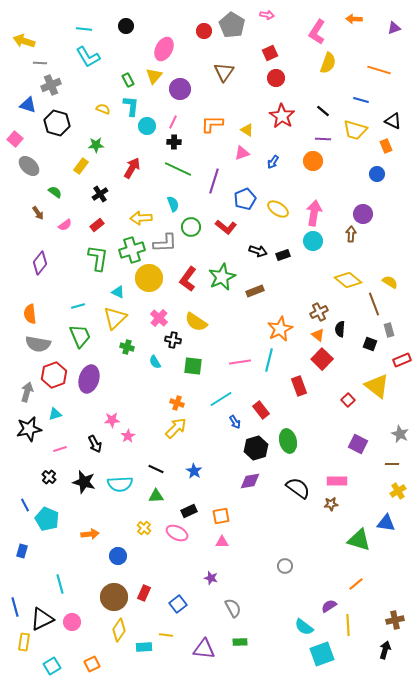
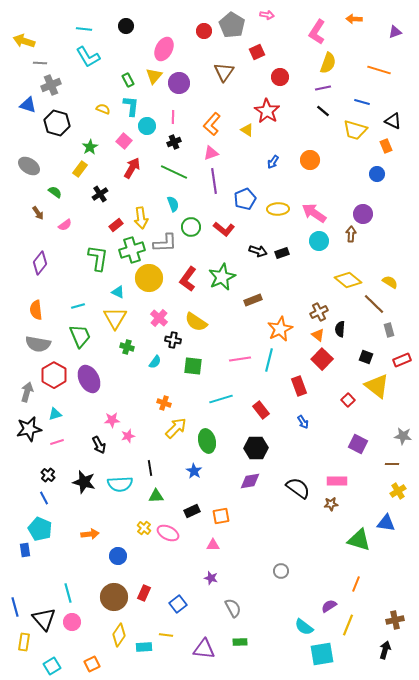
purple triangle at (394, 28): moved 1 px right, 4 px down
red square at (270, 53): moved 13 px left, 1 px up
red circle at (276, 78): moved 4 px right, 1 px up
purple circle at (180, 89): moved 1 px left, 6 px up
blue line at (361, 100): moved 1 px right, 2 px down
red star at (282, 116): moved 15 px left, 5 px up
pink line at (173, 122): moved 5 px up; rotated 24 degrees counterclockwise
orange L-shape at (212, 124): rotated 50 degrees counterclockwise
pink square at (15, 139): moved 109 px right, 2 px down
purple line at (323, 139): moved 51 px up; rotated 14 degrees counterclockwise
black cross at (174, 142): rotated 24 degrees counterclockwise
green star at (96, 145): moved 6 px left, 2 px down; rotated 28 degrees counterclockwise
pink triangle at (242, 153): moved 31 px left
orange circle at (313, 161): moved 3 px left, 1 px up
gray ellipse at (29, 166): rotated 10 degrees counterclockwise
yellow rectangle at (81, 166): moved 1 px left, 3 px down
green line at (178, 169): moved 4 px left, 3 px down
purple line at (214, 181): rotated 25 degrees counterclockwise
yellow ellipse at (278, 209): rotated 35 degrees counterclockwise
pink arrow at (314, 213): rotated 65 degrees counterclockwise
yellow arrow at (141, 218): rotated 95 degrees counterclockwise
red rectangle at (97, 225): moved 19 px right
red L-shape at (226, 227): moved 2 px left, 2 px down
cyan circle at (313, 241): moved 6 px right
black rectangle at (283, 255): moved 1 px left, 2 px up
brown rectangle at (255, 291): moved 2 px left, 9 px down
brown line at (374, 304): rotated 25 degrees counterclockwise
orange semicircle at (30, 314): moved 6 px right, 4 px up
yellow triangle at (115, 318): rotated 15 degrees counterclockwise
black square at (370, 344): moved 4 px left, 13 px down
cyan semicircle at (155, 362): rotated 112 degrees counterclockwise
pink line at (240, 362): moved 3 px up
red hexagon at (54, 375): rotated 10 degrees counterclockwise
purple ellipse at (89, 379): rotated 44 degrees counterclockwise
cyan line at (221, 399): rotated 15 degrees clockwise
orange cross at (177, 403): moved 13 px left
blue arrow at (235, 422): moved 68 px right
gray star at (400, 434): moved 3 px right, 2 px down; rotated 18 degrees counterclockwise
pink star at (128, 436): rotated 16 degrees clockwise
green ellipse at (288, 441): moved 81 px left
black arrow at (95, 444): moved 4 px right, 1 px down
black hexagon at (256, 448): rotated 15 degrees clockwise
pink line at (60, 449): moved 3 px left, 7 px up
black line at (156, 469): moved 6 px left, 1 px up; rotated 56 degrees clockwise
black cross at (49, 477): moved 1 px left, 2 px up
blue line at (25, 505): moved 19 px right, 7 px up
black rectangle at (189, 511): moved 3 px right
cyan pentagon at (47, 519): moved 7 px left, 10 px down
pink ellipse at (177, 533): moved 9 px left
pink triangle at (222, 542): moved 9 px left, 3 px down
blue rectangle at (22, 551): moved 3 px right, 1 px up; rotated 24 degrees counterclockwise
gray circle at (285, 566): moved 4 px left, 5 px down
cyan line at (60, 584): moved 8 px right, 9 px down
orange line at (356, 584): rotated 28 degrees counterclockwise
black triangle at (42, 619): moved 2 px right; rotated 45 degrees counterclockwise
yellow line at (348, 625): rotated 25 degrees clockwise
yellow diamond at (119, 630): moved 5 px down
cyan square at (322, 654): rotated 10 degrees clockwise
